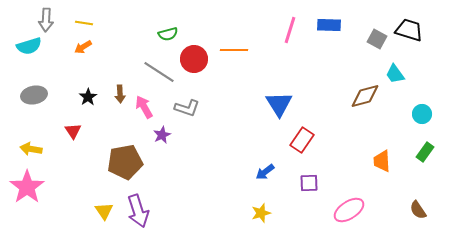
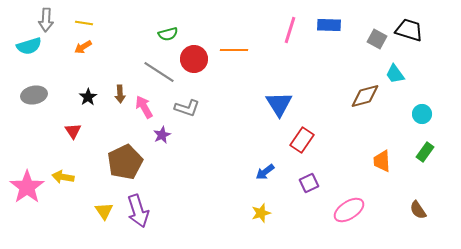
yellow arrow: moved 32 px right, 28 px down
brown pentagon: rotated 16 degrees counterclockwise
purple square: rotated 24 degrees counterclockwise
